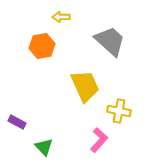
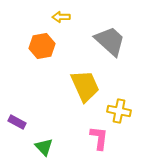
pink L-shape: moved 2 px up; rotated 35 degrees counterclockwise
